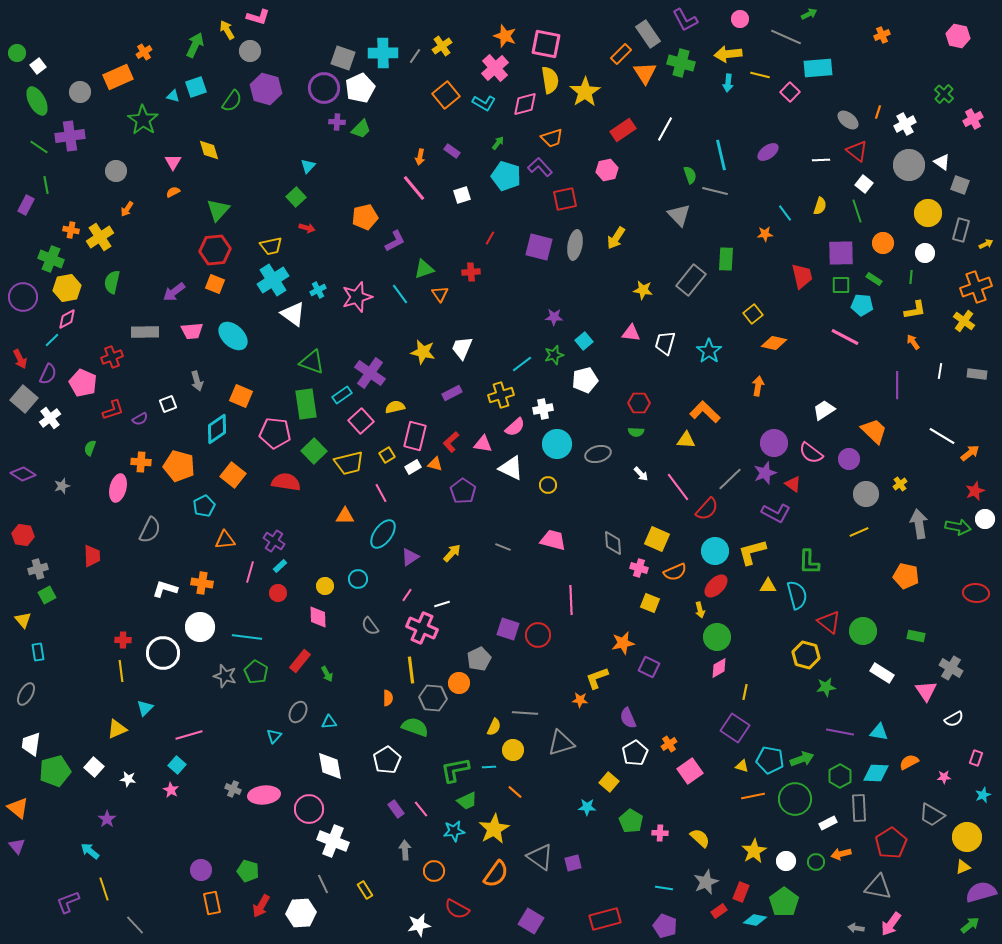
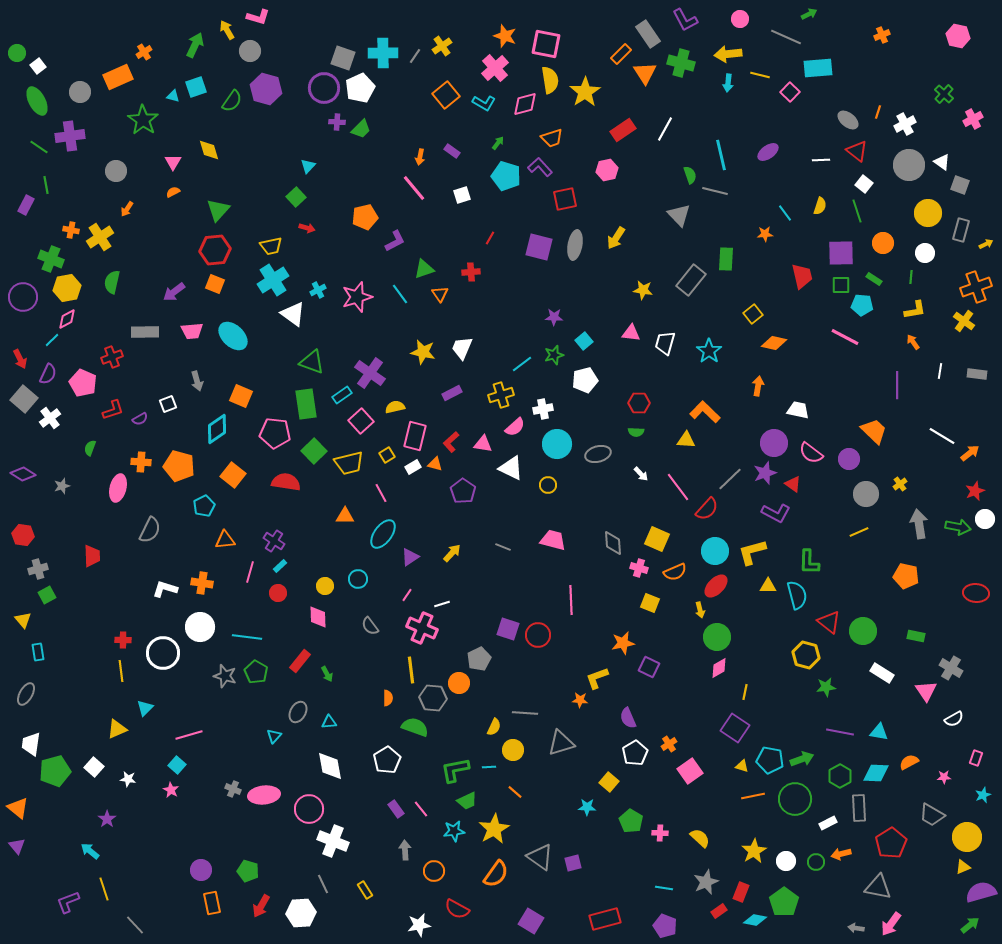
white trapezoid at (824, 410): moved 26 px left; rotated 45 degrees clockwise
